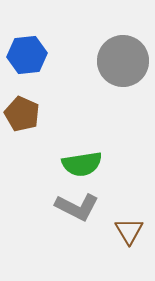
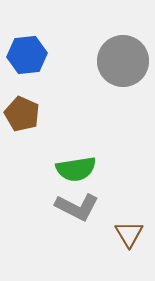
green semicircle: moved 6 px left, 5 px down
brown triangle: moved 3 px down
